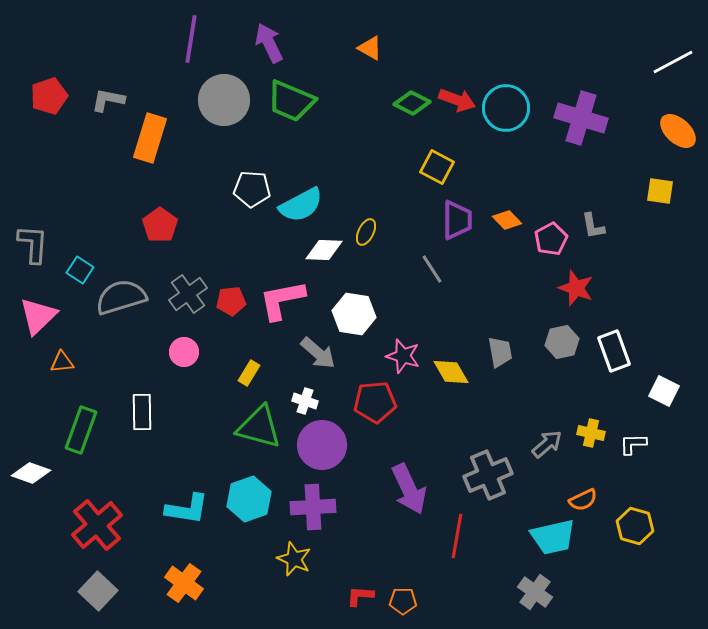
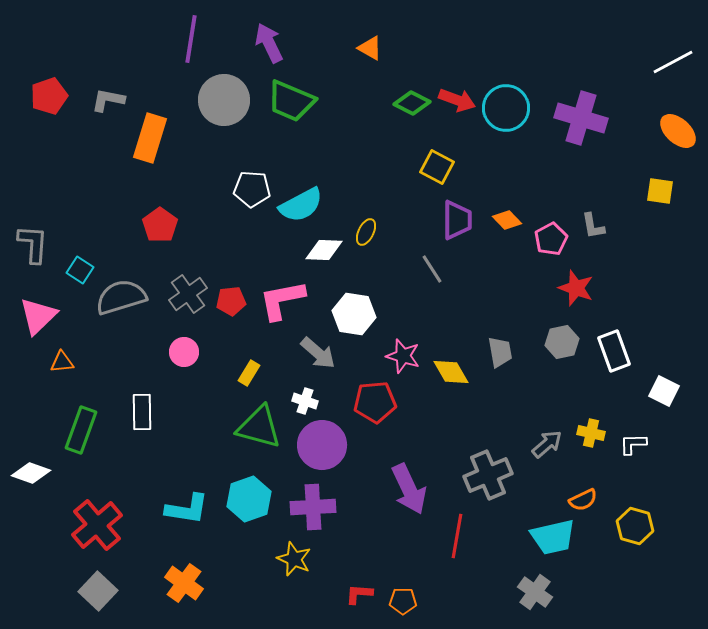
red L-shape at (360, 596): moved 1 px left, 2 px up
